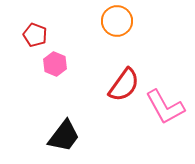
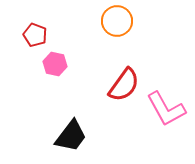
pink hexagon: rotated 10 degrees counterclockwise
pink L-shape: moved 1 px right, 2 px down
black trapezoid: moved 7 px right
